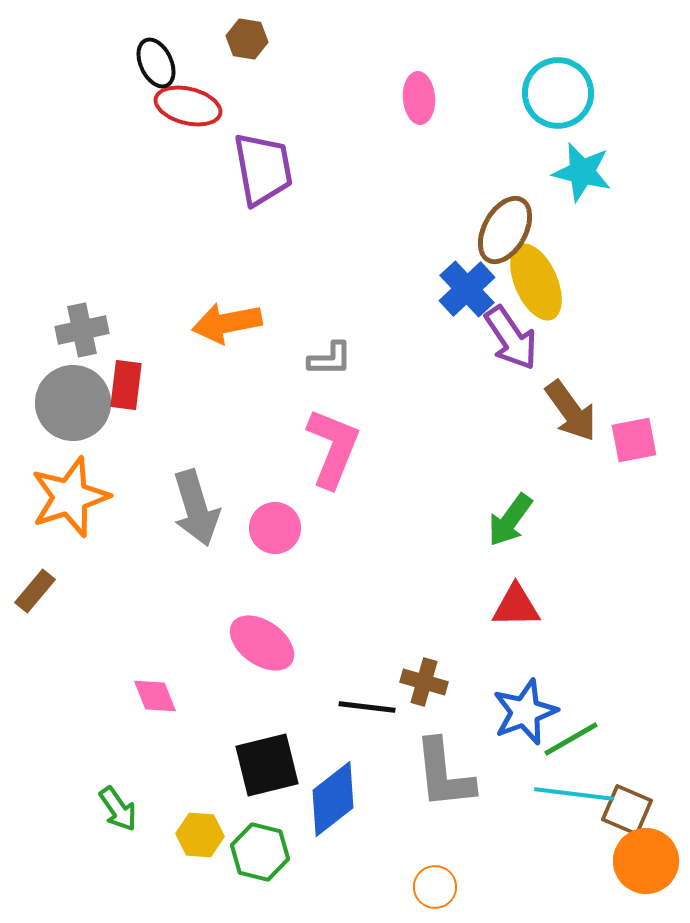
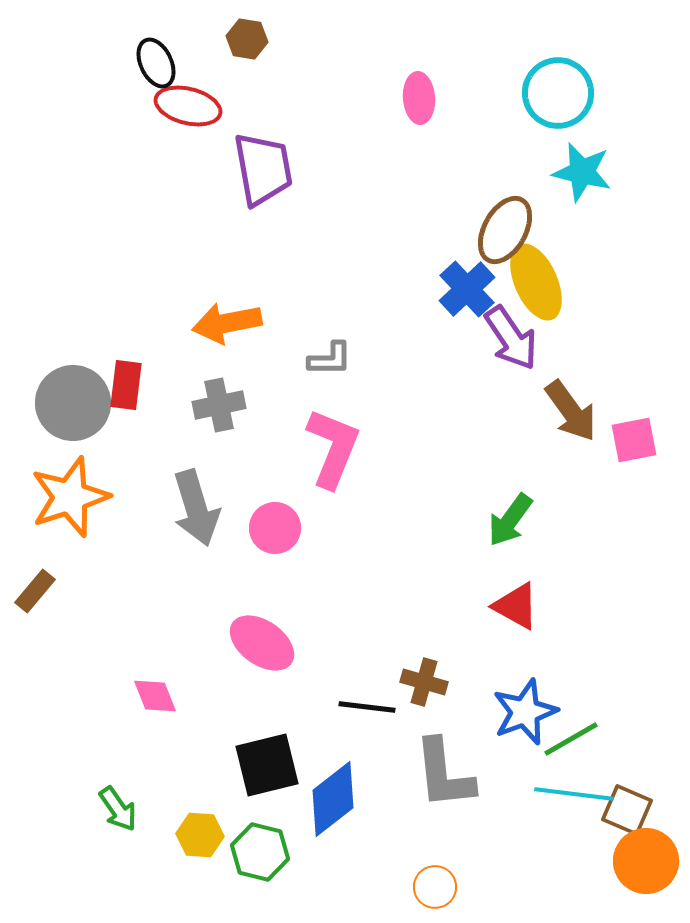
gray cross at (82, 330): moved 137 px right, 75 px down
red triangle at (516, 606): rotated 30 degrees clockwise
